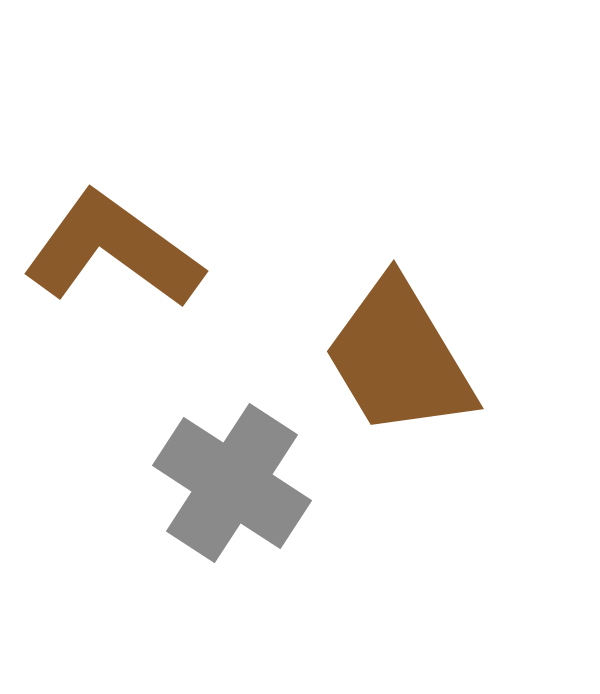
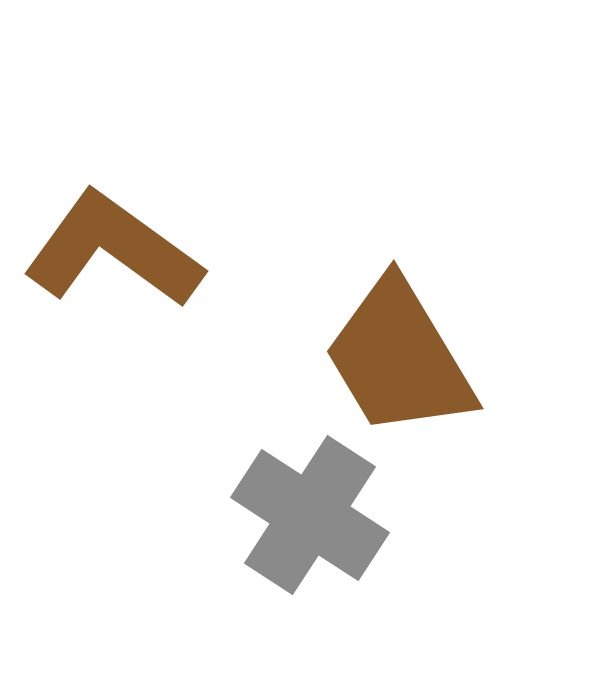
gray cross: moved 78 px right, 32 px down
